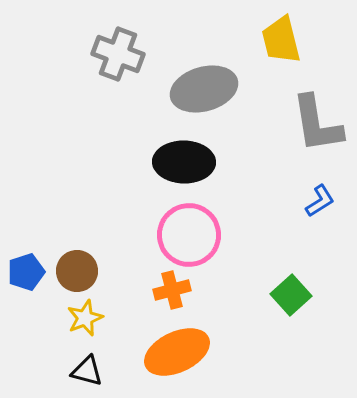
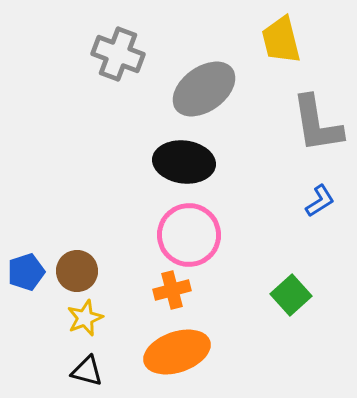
gray ellipse: rotated 20 degrees counterclockwise
black ellipse: rotated 6 degrees clockwise
orange ellipse: rotated 6 degrees clockwise
